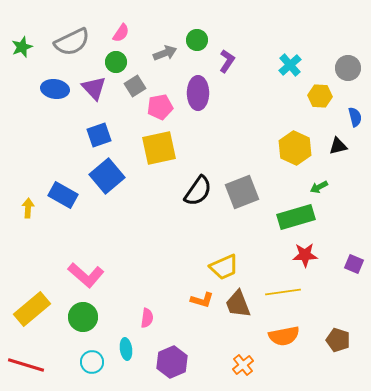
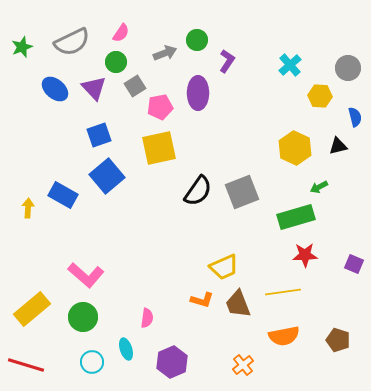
blue ellipse at (55, 89): rotated 32 degrees clockwise
cyan ellipse at (126, 349): rotated 10 degrees counterclockwise
